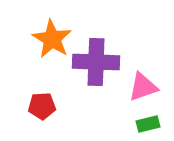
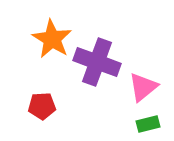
purple cross: moved 1 px right; rotated 18 degrees clockwise
pink triangle: rotated 20 degrees counterclockwise
